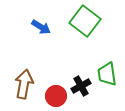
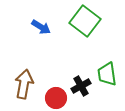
red circle: moved 2 px down
